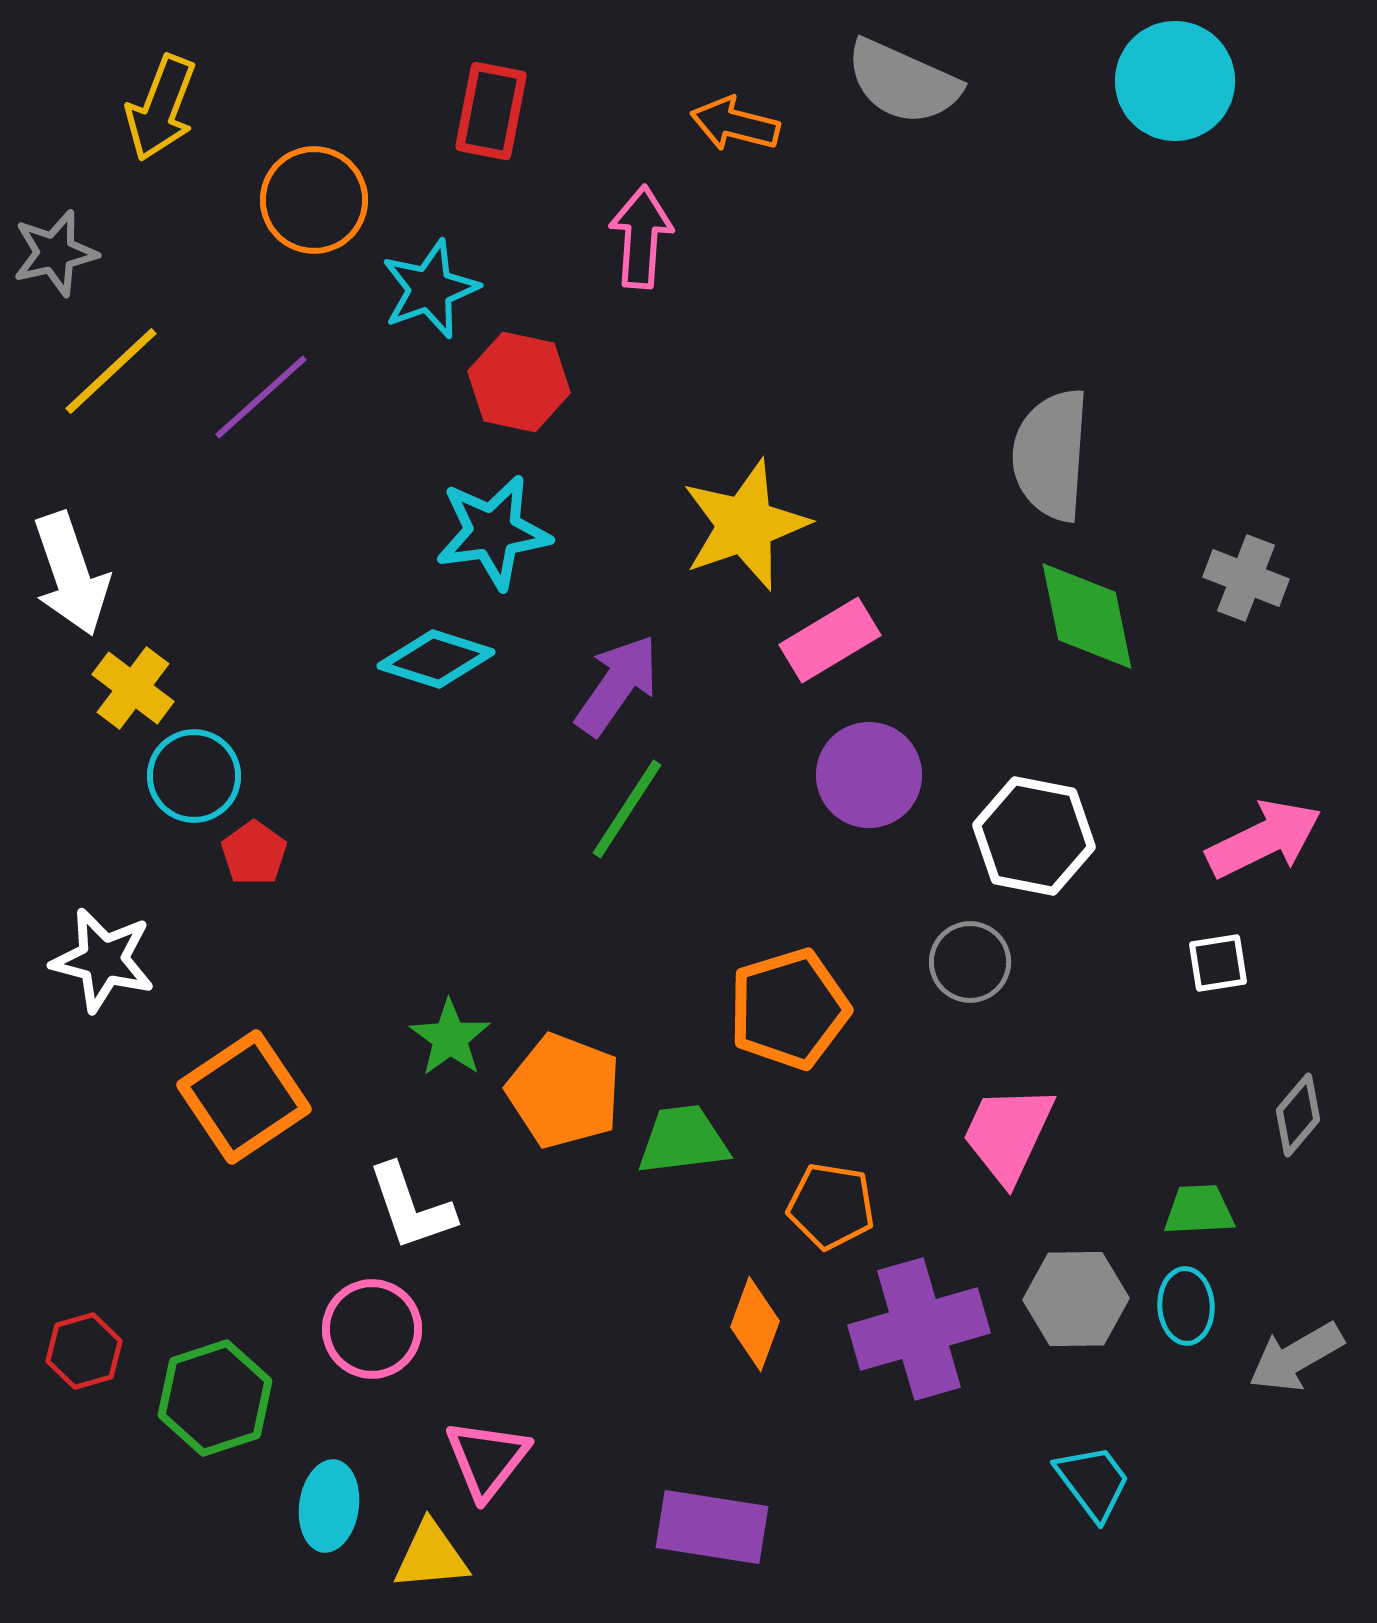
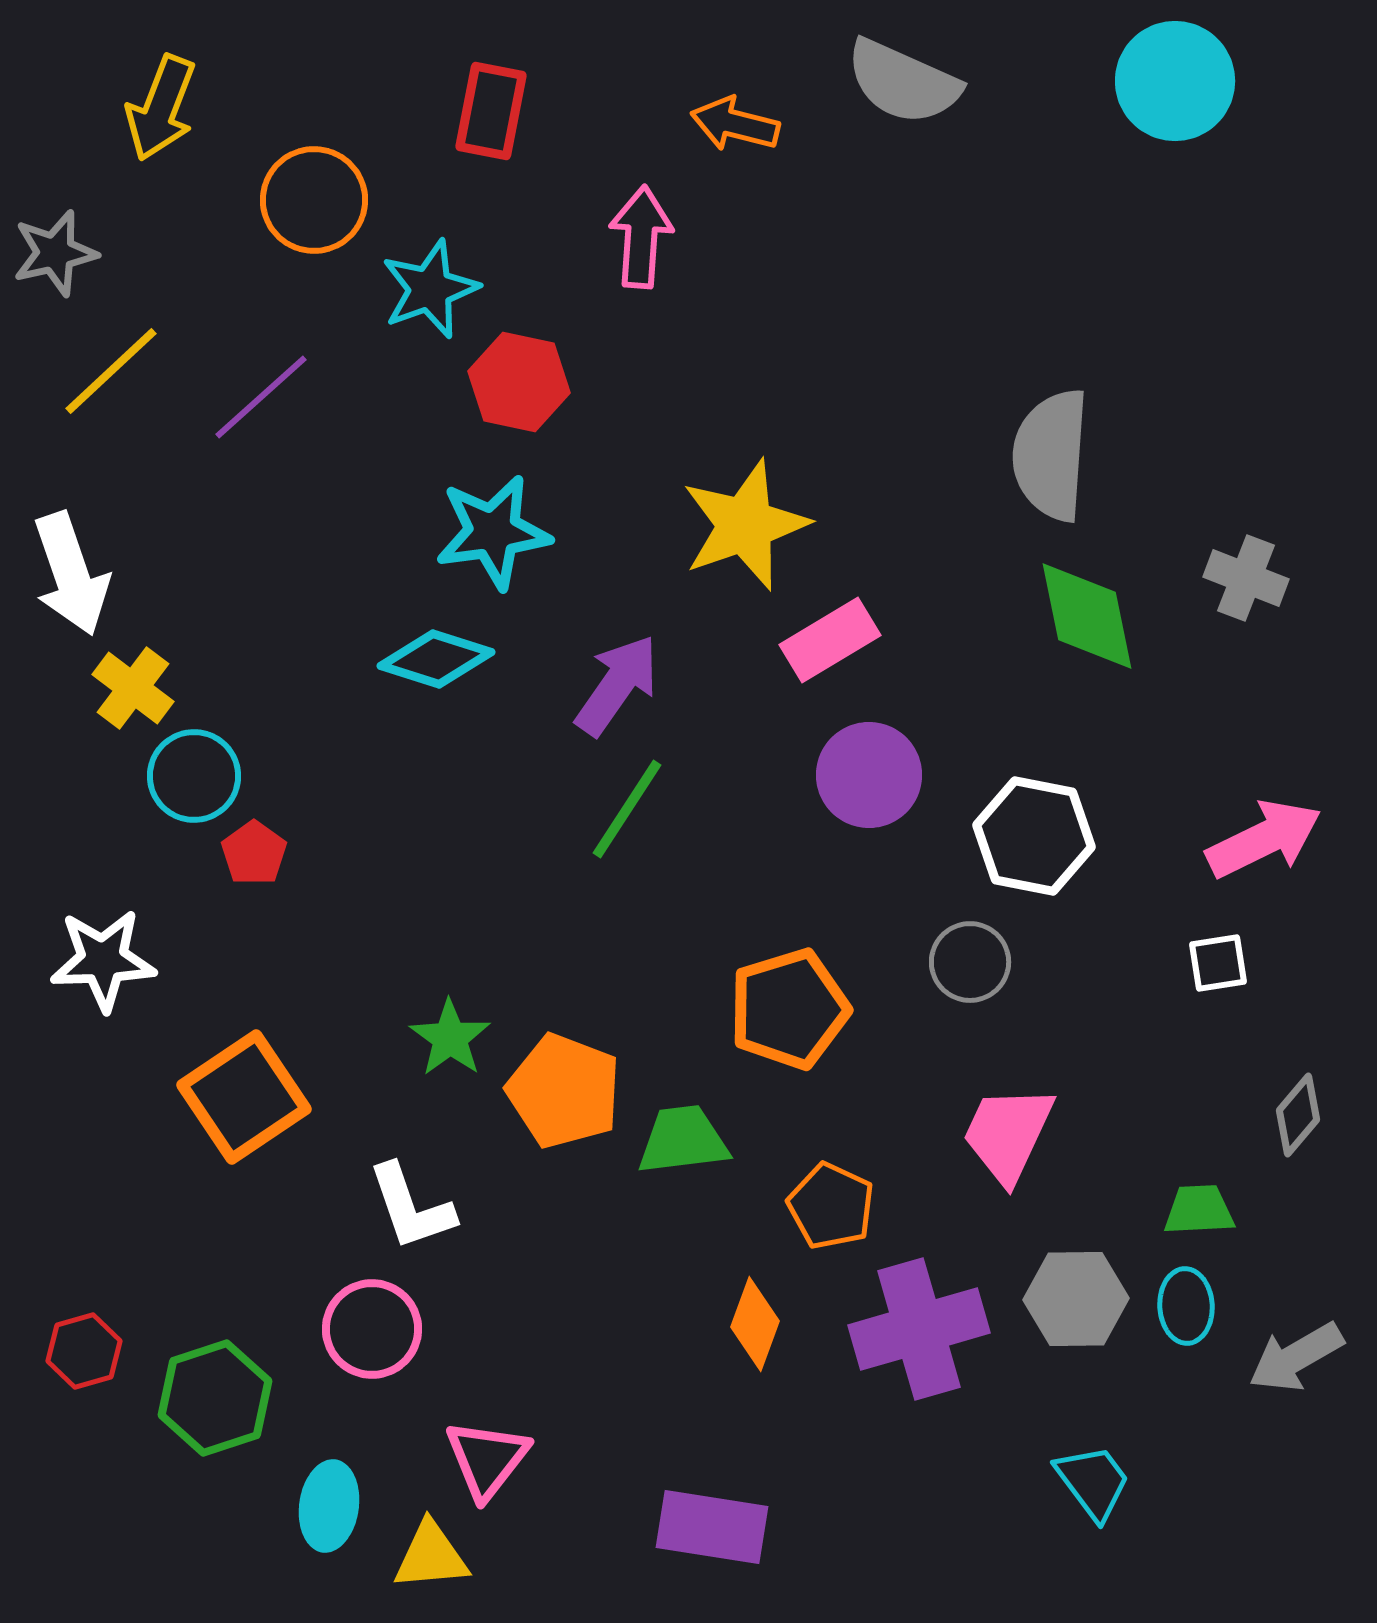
white star at (103, 960): rotated 16 degrees counterclockwise
orange pentagon at (831, 1206): rotated 16 degrees clockwise
